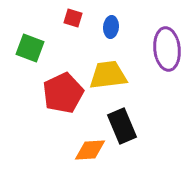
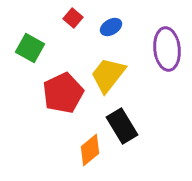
red square: rotated 24 degrees clockwise
blue ellipse: rotated 55 degrees clockwise
green square: rotated 8 degrees clockwise
yellow trapezoid: rotated 45 degrees counterclockwise
black rectangle: rotated 8 degrees counterclockwise
orange diamond: rotated 36 degrees counterclockwise
